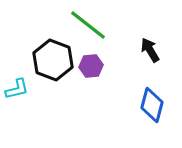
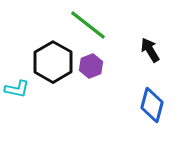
black hexagon: moved 2 px down; rotated 9 degrees clockwise
purple hexagon: rotated 15 degrees counterclockwise
cyan L-shape: rotated 25 degrees clockwise
